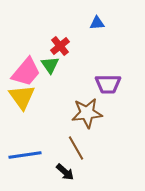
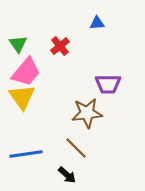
green triangle: moved 32 px left, 21 px up
brown line: rotated 15 degrees counterclockwise
blue line: moved 1 px right, 1 px up
black arrow: moved 2 px right, 3 px down
